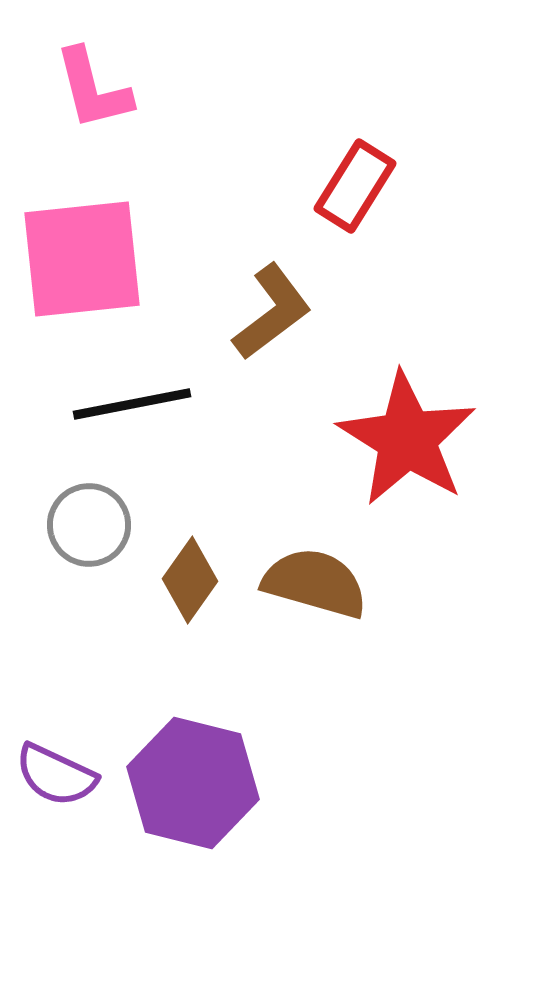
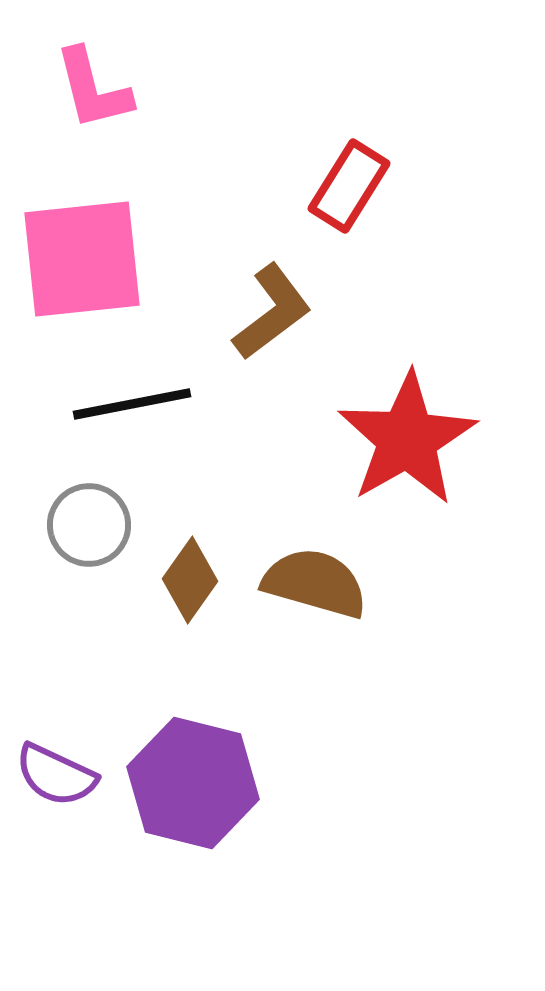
red rectangle: moved 6 px left
red star: rotated 10 degrees clockwise
